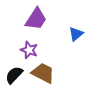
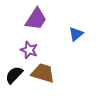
brown trapezoid: rotated 10 degrees counterclockwise
